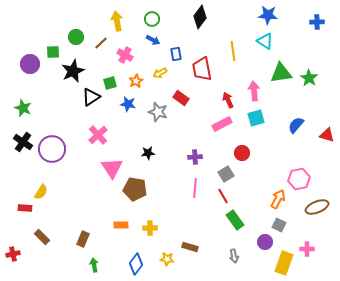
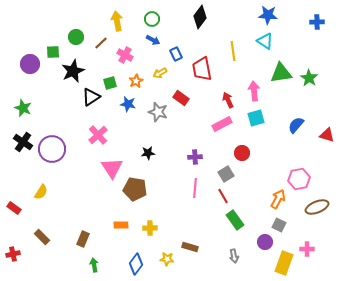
blue rectangle at (176, 54): rotated 16 degrees counterclockwise
red rectangle at (25, 208): moved 11 px left; rotated 32 degrees clockwise
